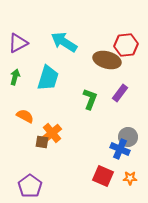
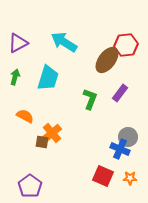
brown ellipse: rotated 68 degrees counterclockwise
